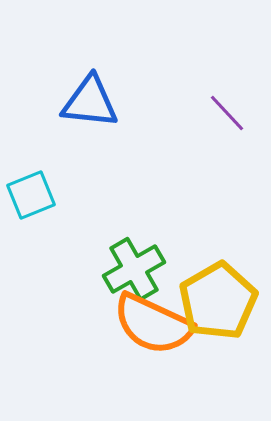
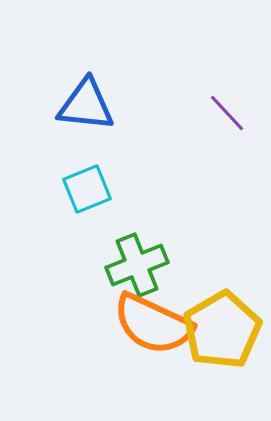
blue triangle: moved 4 px left, 3 px down
cyan square: moved 56 px right, 6 px up
green cross: moved 3 px right, 4 px up; rotated 8 degrees clockwise
yellow pentagon: moved 4 px right, 29 px down
